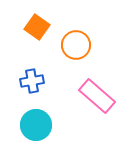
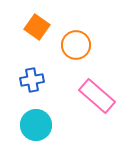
blue cross: moved 1 px up
